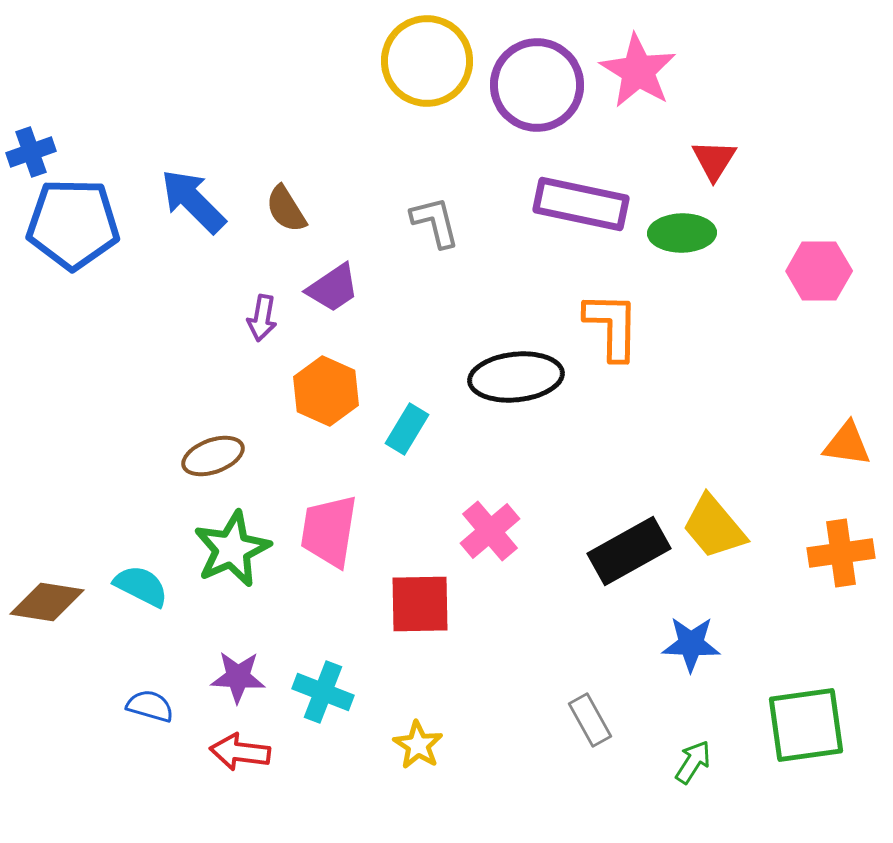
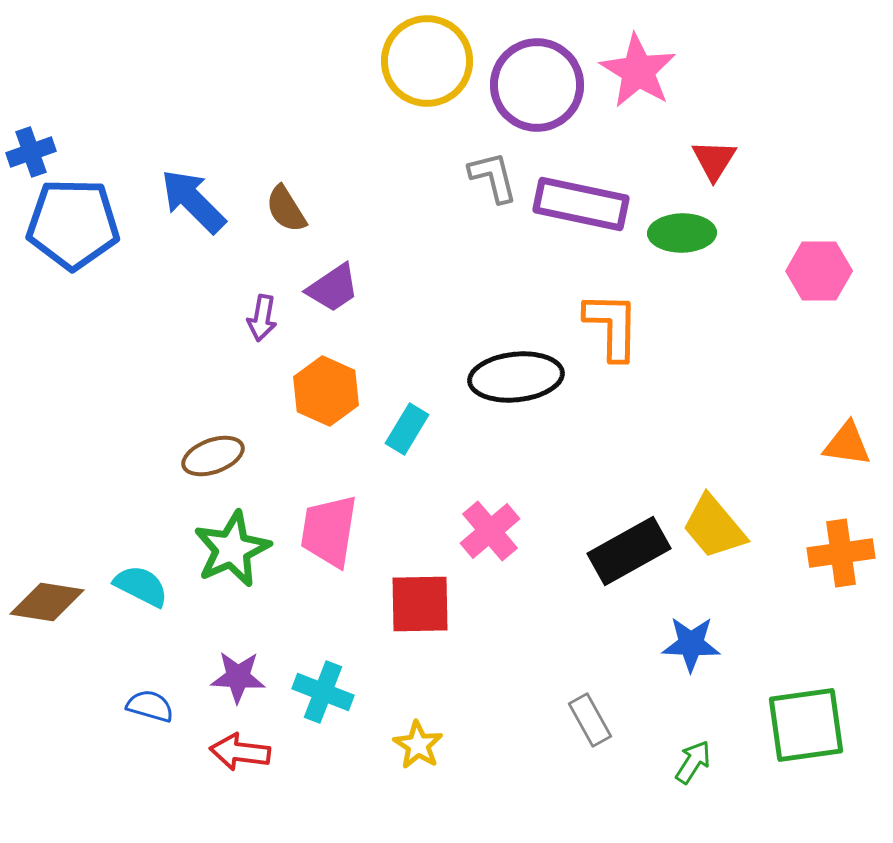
gray L-shape: moved 58 px right, 45 px up
